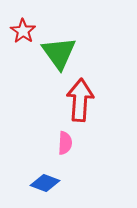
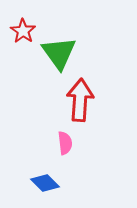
pink semicircle: rotated 10 degrees counterclockwise
blue diamond: rotated 24 degrees clockwise
